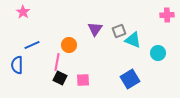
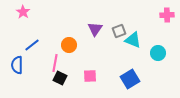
blue line: rotated 14 degrees counterclockwise
pink line: moved 2 px left, 1 px down
pink square: moved 7 px right, 4 px up
